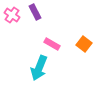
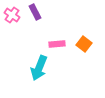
pink rectangle: moved 5 px right; rotated 35 degrees counterclockwise
